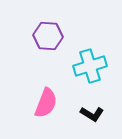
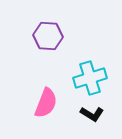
cyan cross: moved 12 px down
